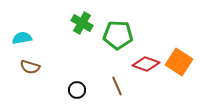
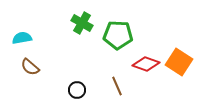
brown semicircle: rotated 24 degrees clockwise
